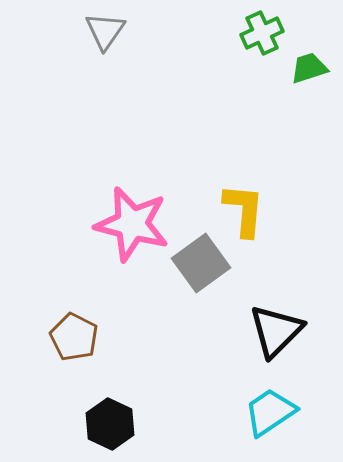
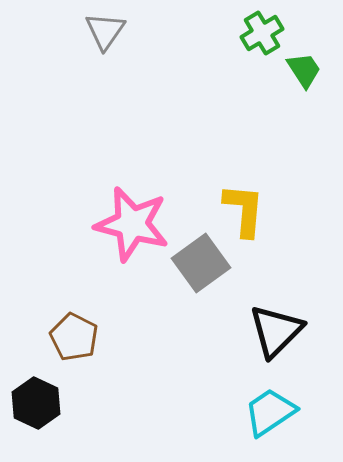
green cross: rotated 6 degrees counterclockwise
green trapezoid: moved 5 px left, 2 px down; rotated 75 degrees clockwise
black hexagon: moved 74 px left, 21 px up
